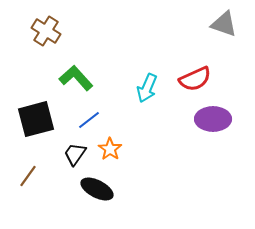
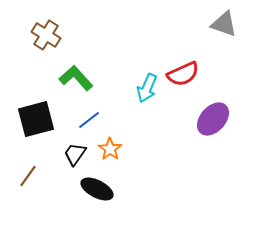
brown cross: moved 4 px down
red semicircle: moved 12 px left, 5 px up
purple ellipse: rotated 48 degrees counterclockwise
